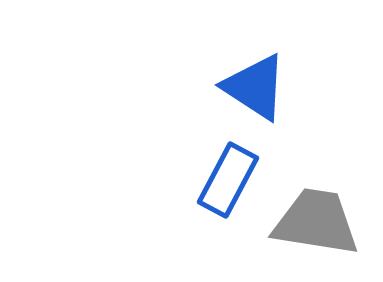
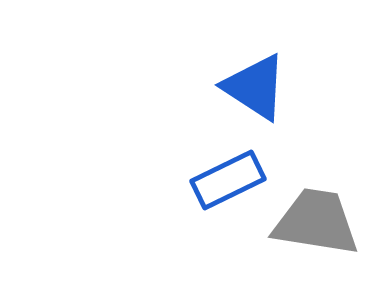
blue rectangle: rotated 36 degrees clockwise
